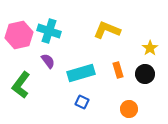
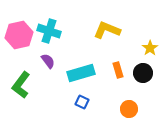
black circle: moved 2 px left, 1 px up
